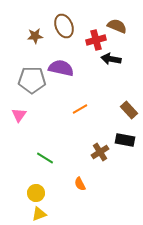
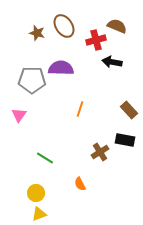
brown ellipse: rotated 10 degrees counterclockwise
brown star: moved 2 px right, 3 px up; rotated 21 degrees clockwise
black arrow: moved 1 px right, 3 px down
purple semicircle: rotated 10 degrees counterclockwise
orange line: rotated 42 degrees counterclockwise
